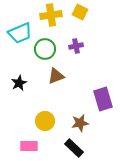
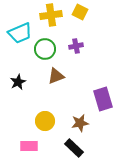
black star: moved 1 px left, 1 px up
